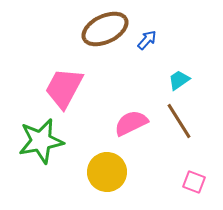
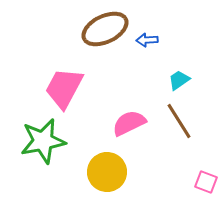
blue arrow: rotated 135 degrees counterclockwise
pink semicircle: moved 2 px left
green star: moved 2 px right
pink square: moved 12 px right
